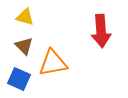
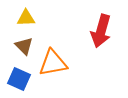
yellow triangle: moved 1 px right, 1 px down; rotated 18 degrees counterclockwise
red arrow: rotated 20 degrees clockwise
